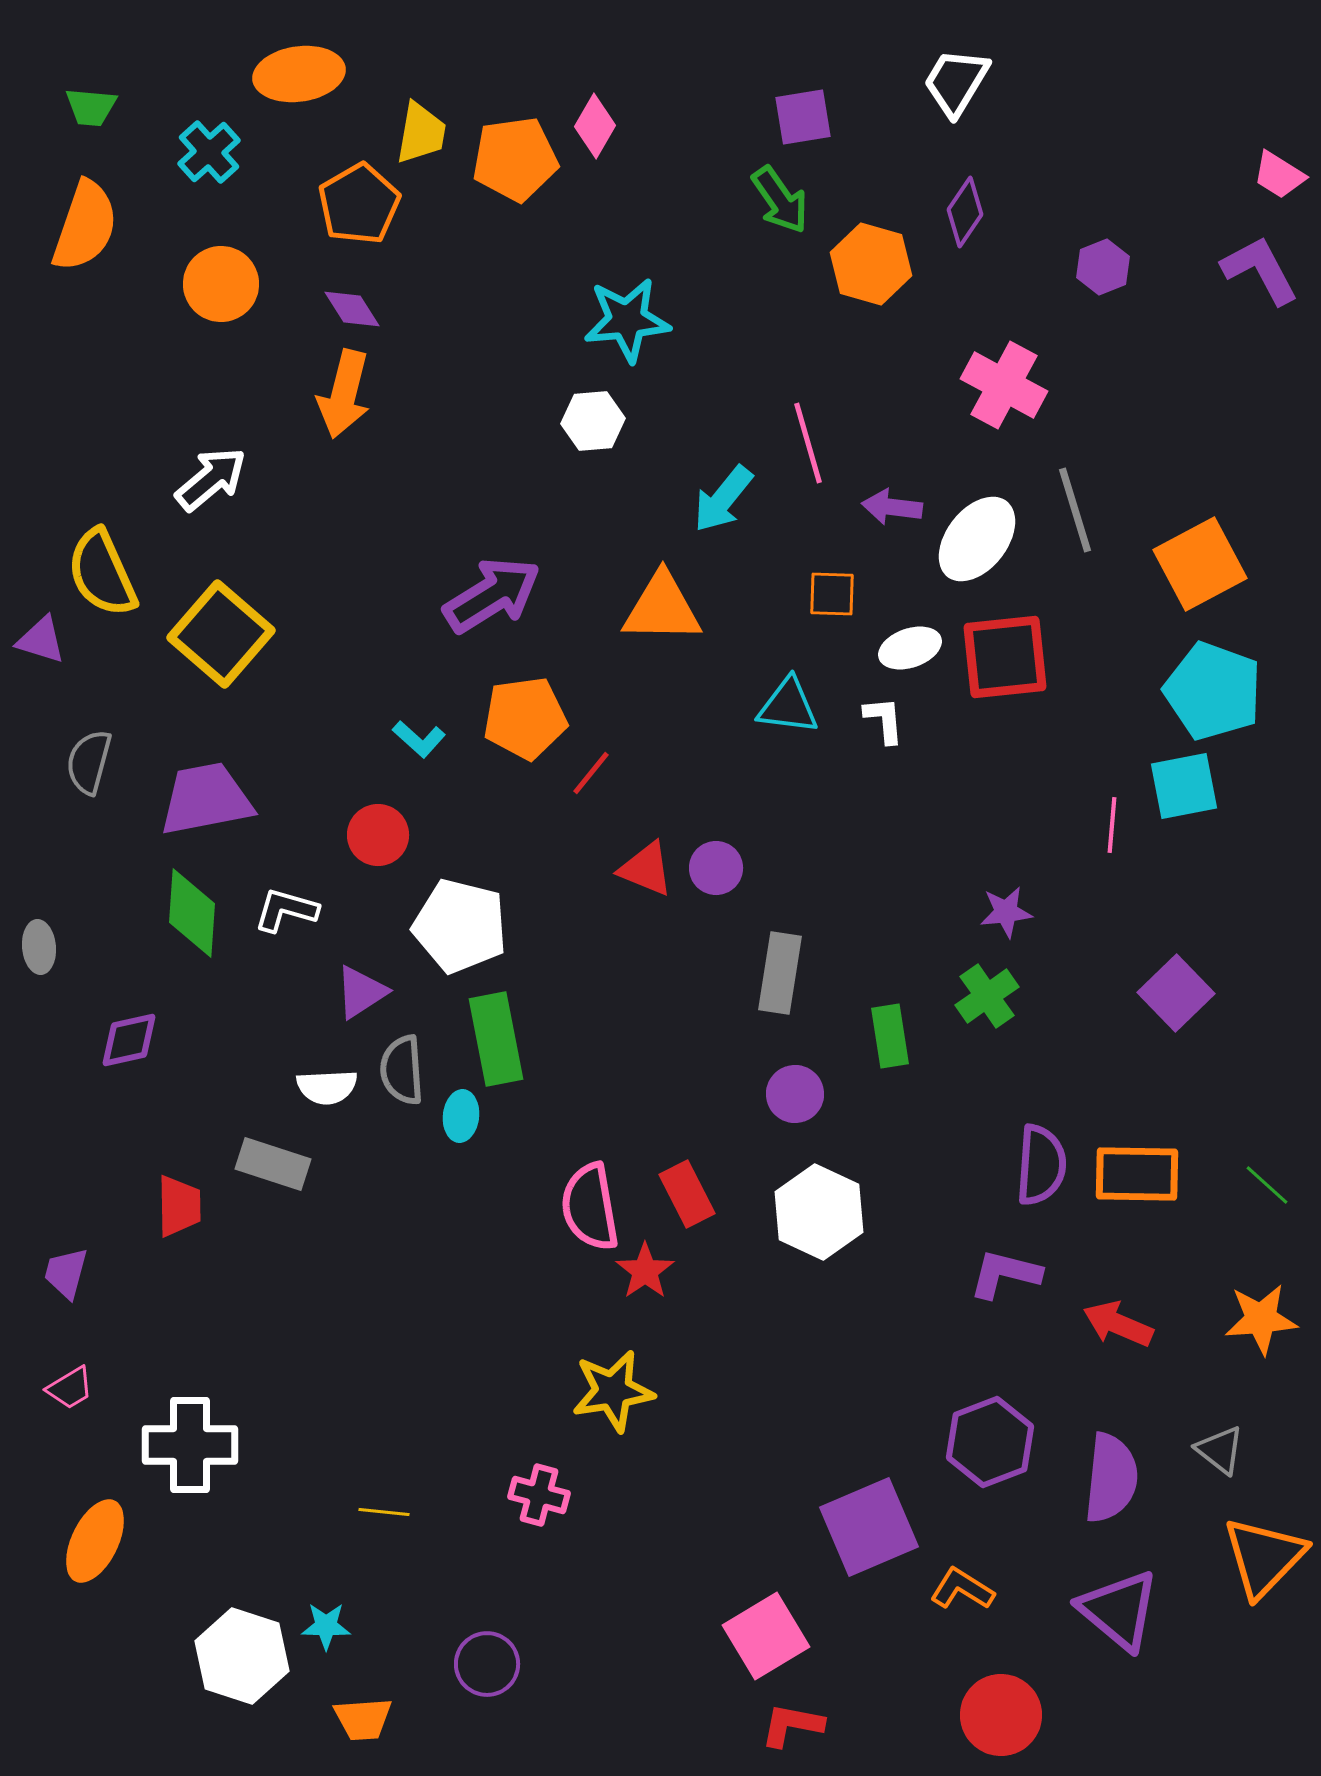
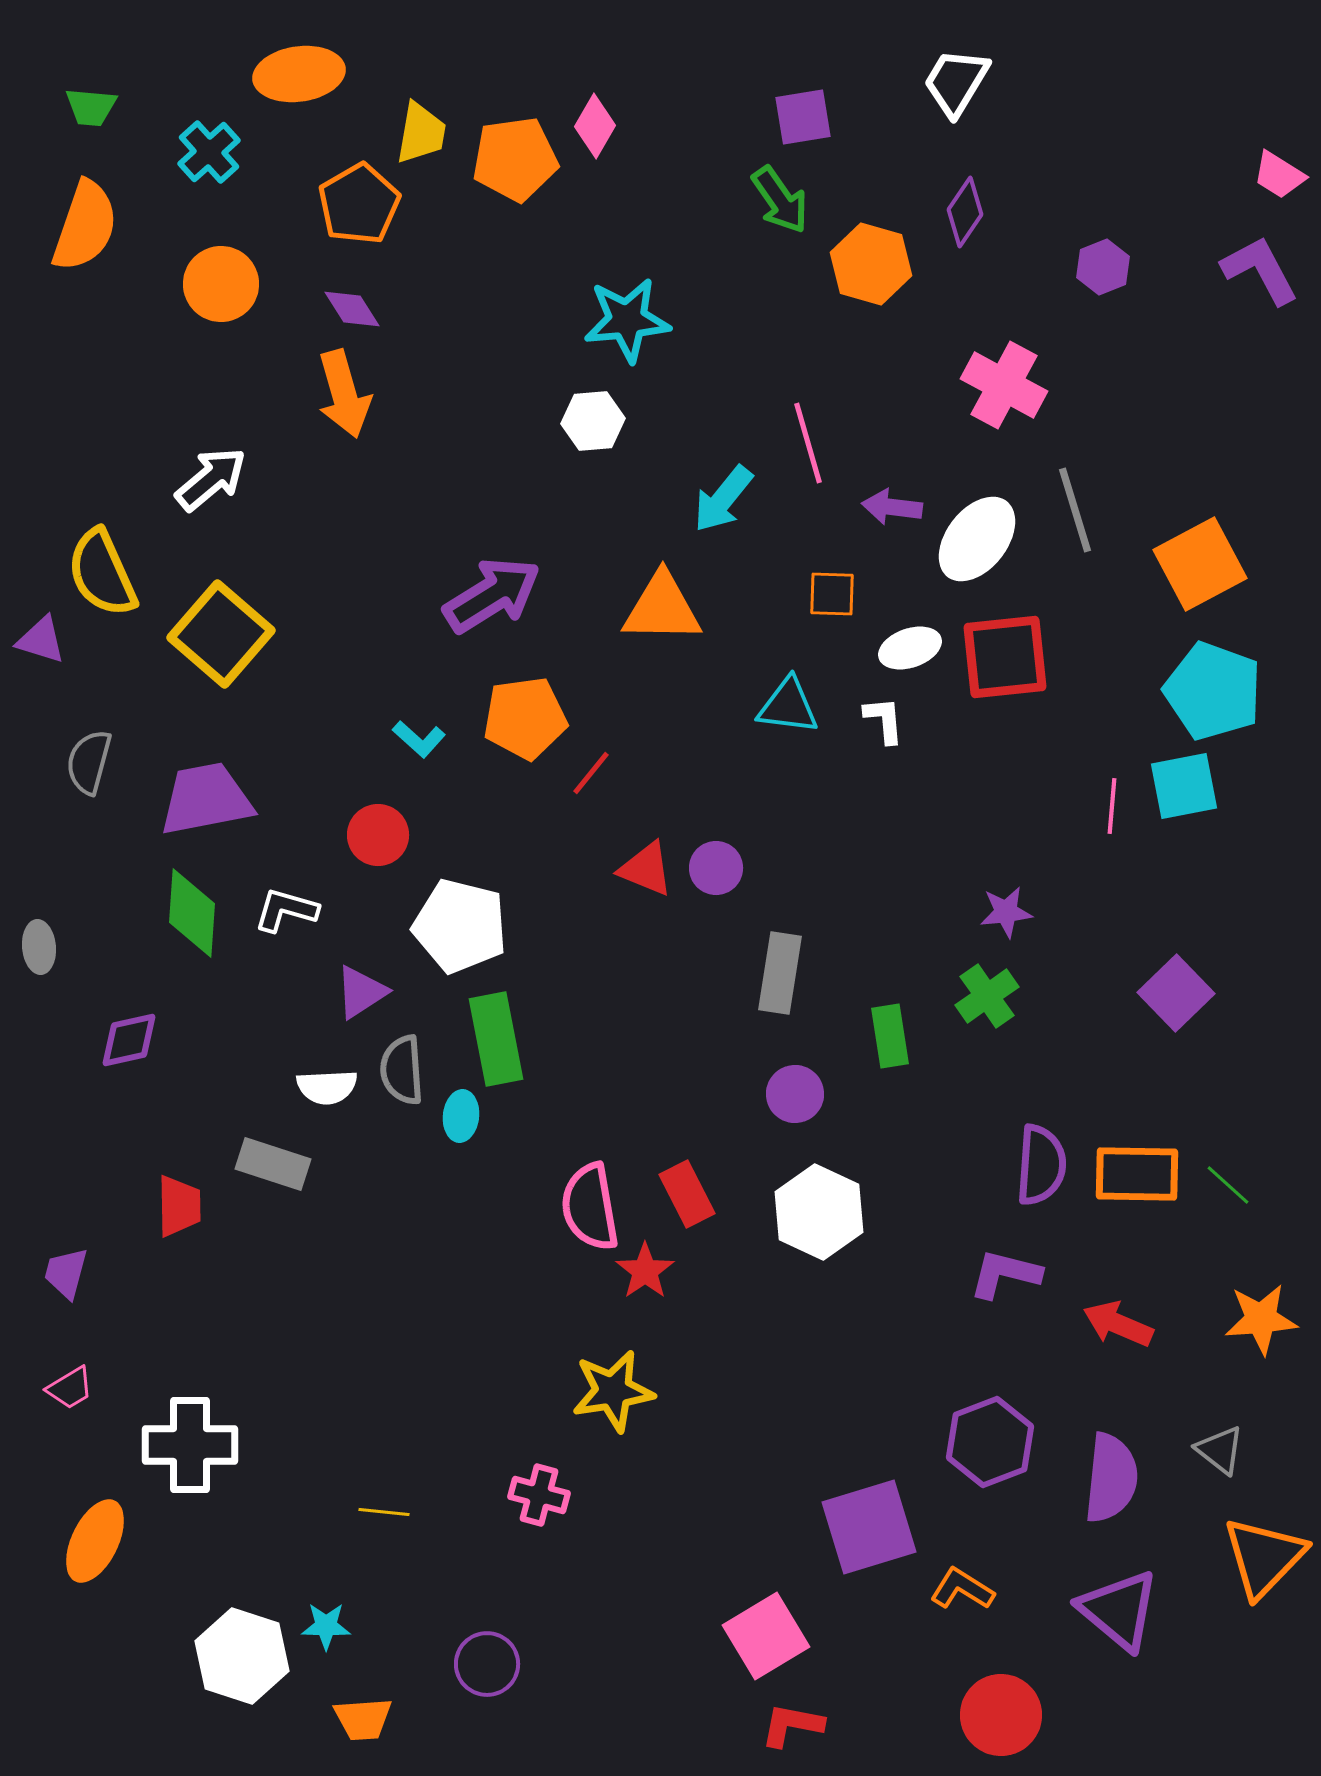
orange arrow at (344, 394): rotated 30 degrees counterclockwise
pink line at (1112, 825): moved 19 px up
green line at (1267, 1185): moved 39 px left
purple square at (869, 1527): rotated 6 degrees clockwise
